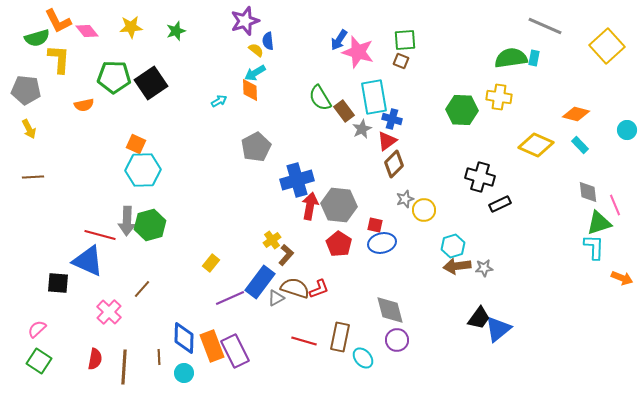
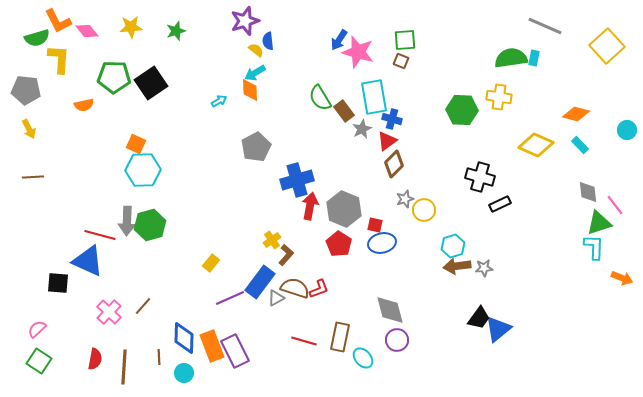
gray hexagon at (339, 205): moved 5 px right, 4 px down; rotated 16 degrees clockwise
pink line at (615, 205): rotated 15 degrees counterclockwise
brown line at (142, 289): moved 1 px right, 17 px down
